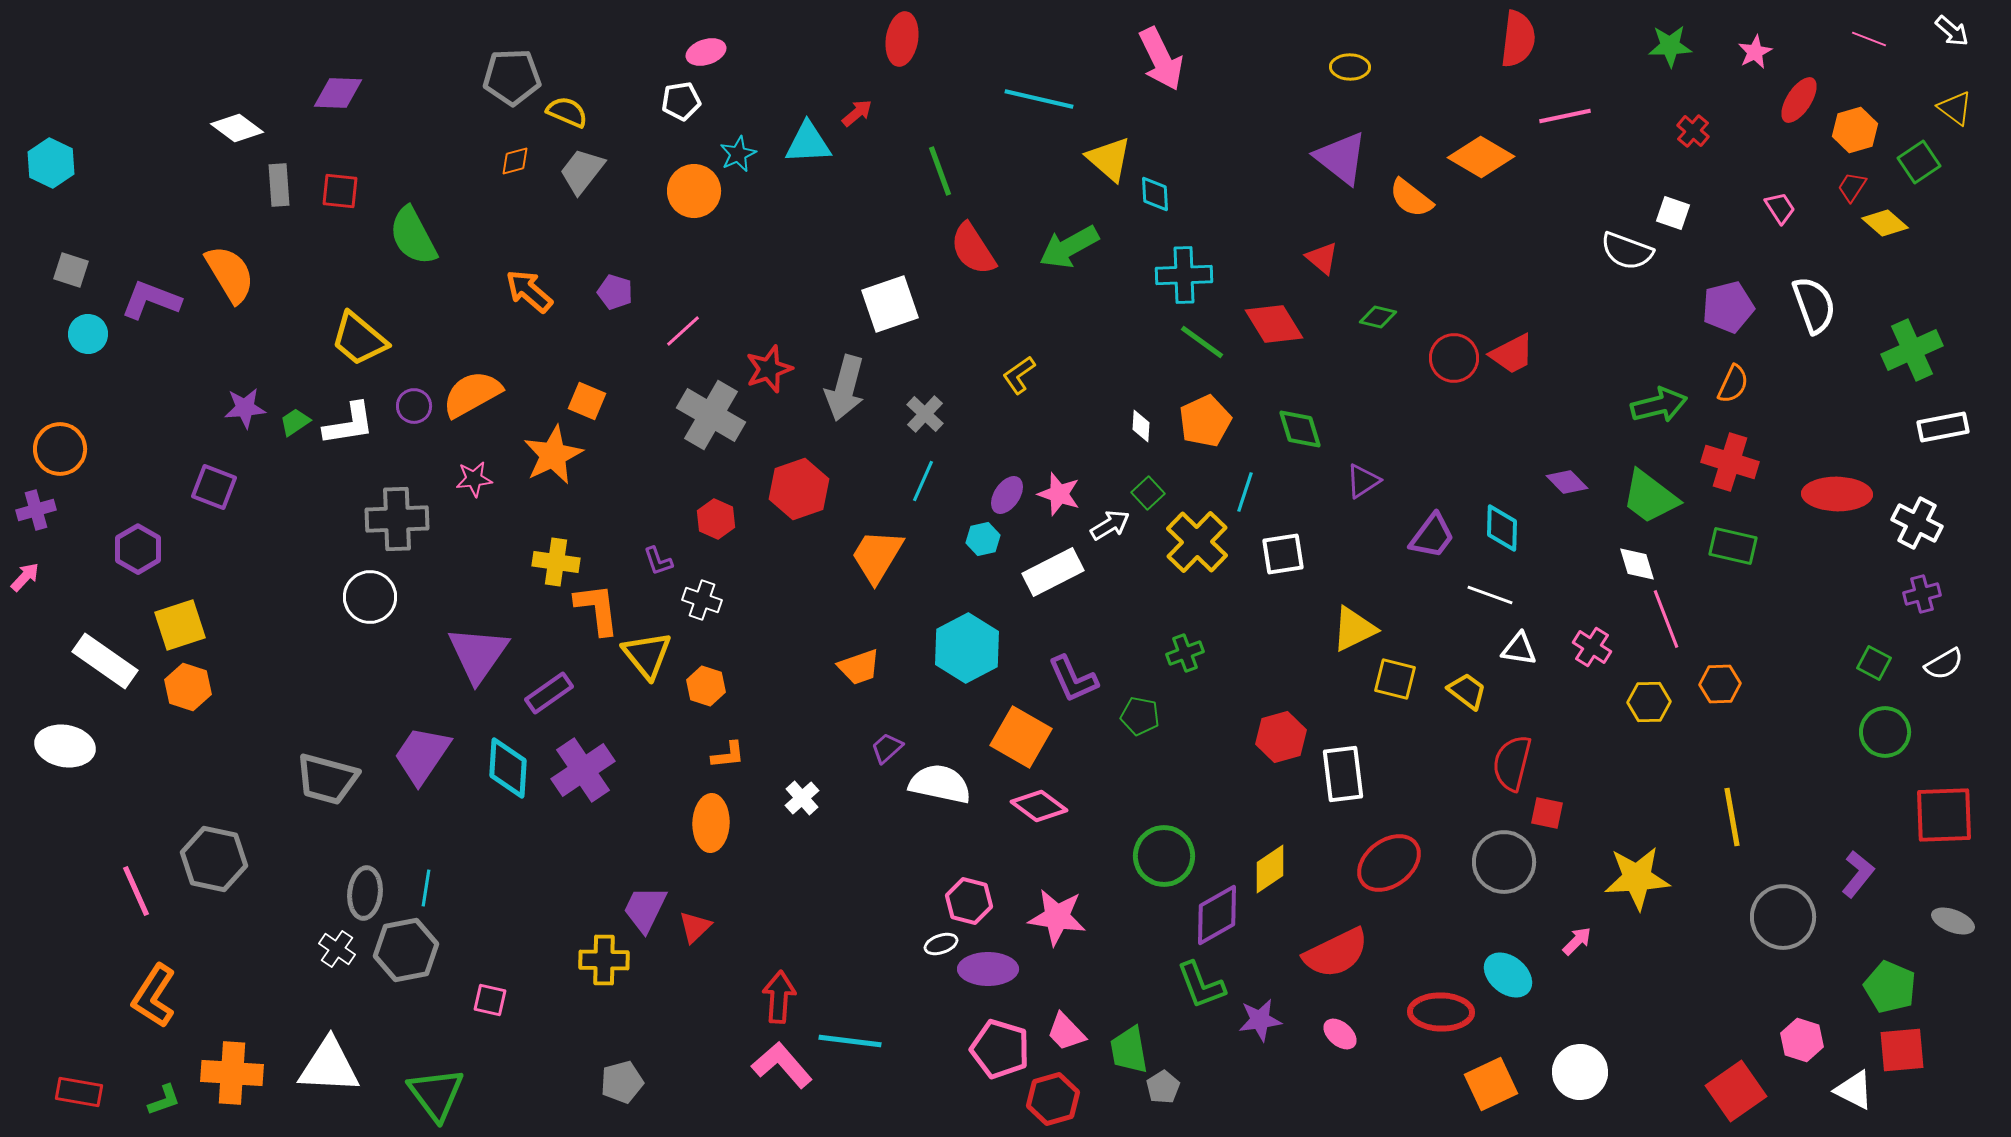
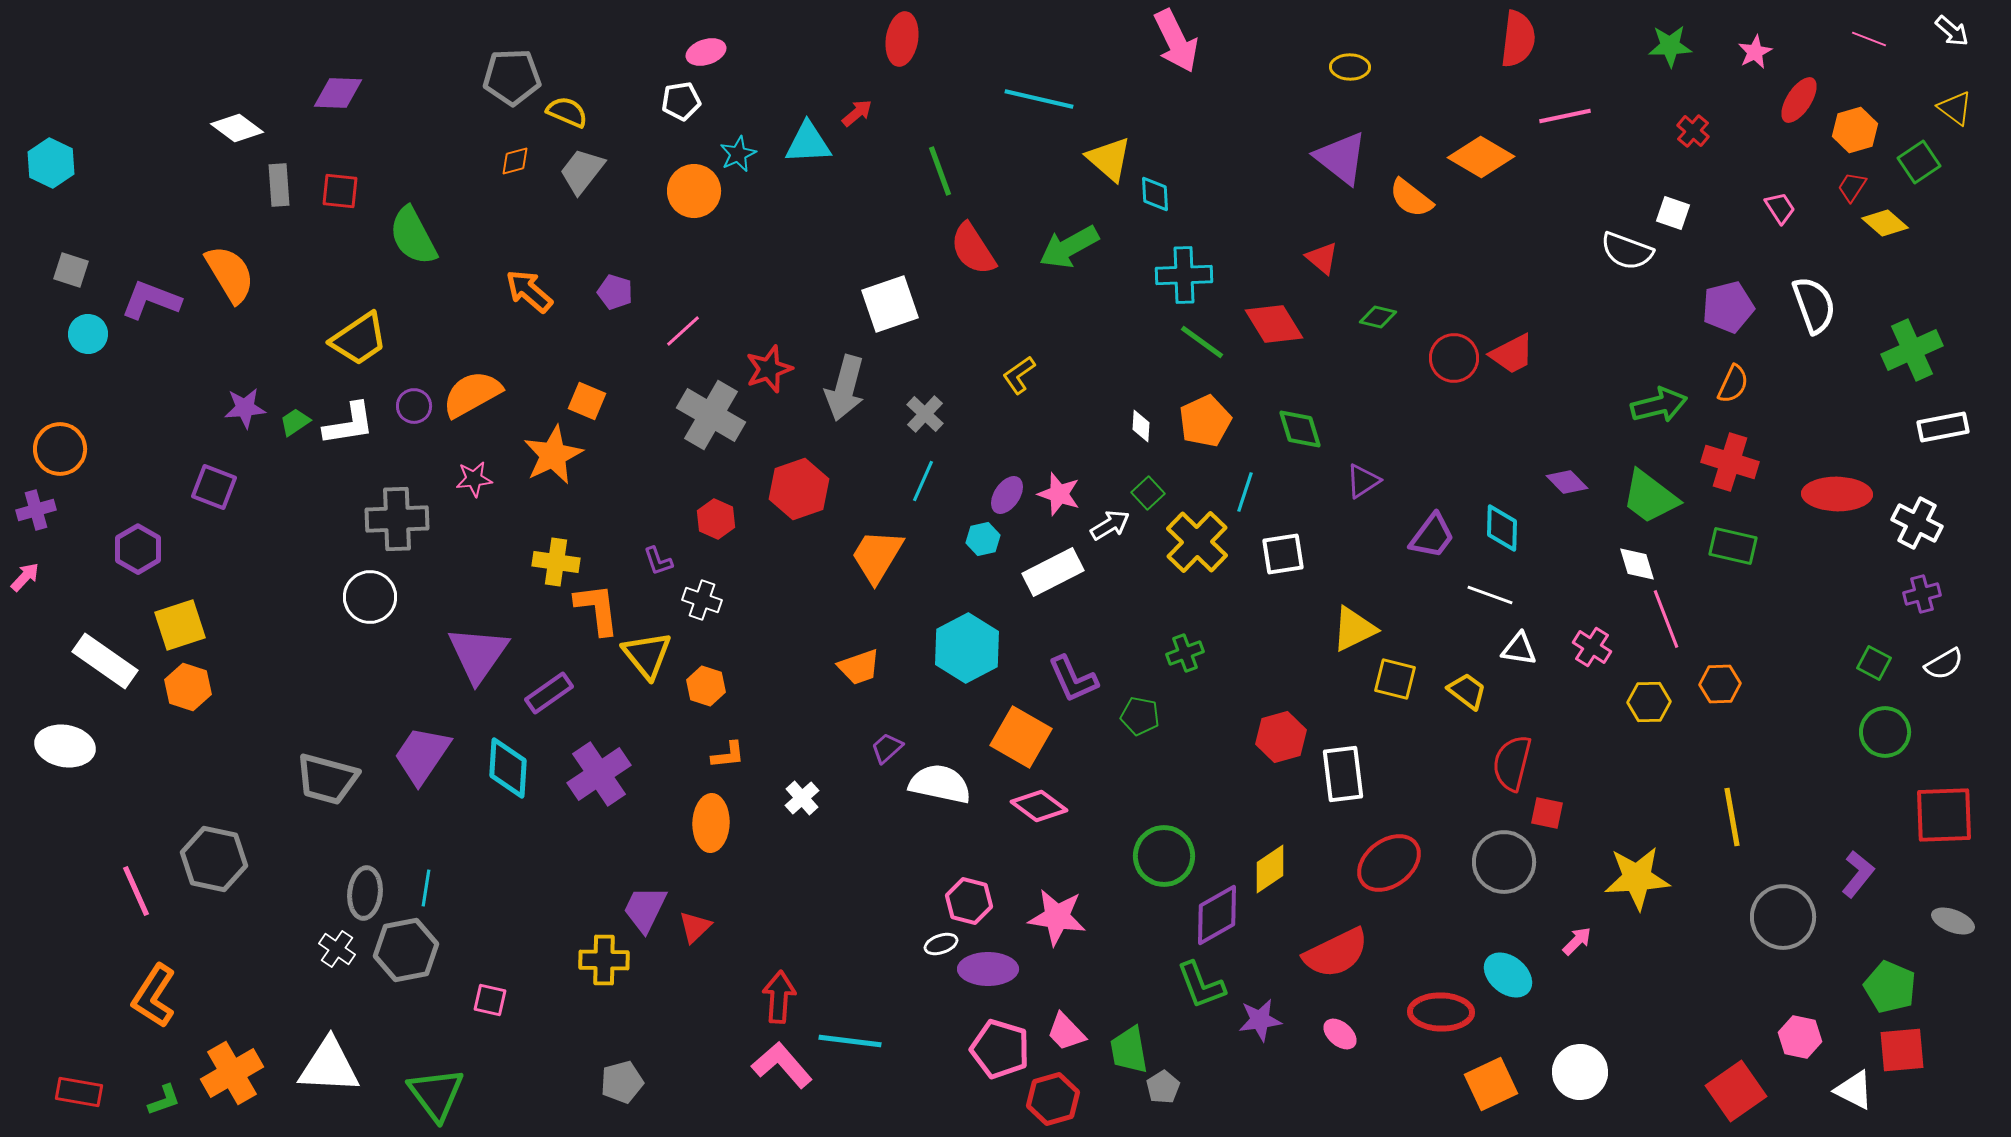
pink arrow at (1161, 59): moved 15 px right, 18 px up
yellow trapezoid at (359, 339): rotated 74 degrees counterclockwise
purple cross at (583, 770): moved 16 px right, 4 px down
pink hexagon at (1802, 1040): moved 2 px left, 3 px up; rotated 6 degrees counterclockwise
orange cross at (232, 1073): rotated 34 degrees counterclockwise
